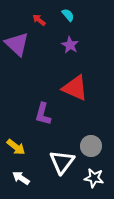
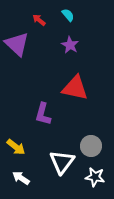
red triangle: rotated 12 degrees counterclockwise
white star: moved 1 px right, 1 px up
